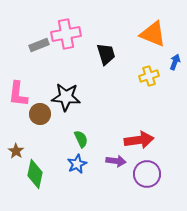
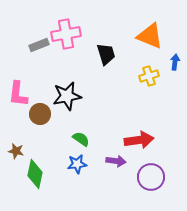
orange triangle: moved 3 px left, 2 px down
blue arrow: rotated 14 degrees counterclockwise
black star: moved 1 px right, 1 px up; rotated 16 degrees counterclockwise
green semicircle: rotated 30 degrees counterclockwise
brown star: rotated 21 degrees counterclockwise
blue star: rotated 18 degrees clockwise
purple circle: moved 4 px right, 3 px down
